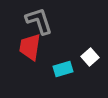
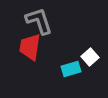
cyan rectangle: moved 8 px right
